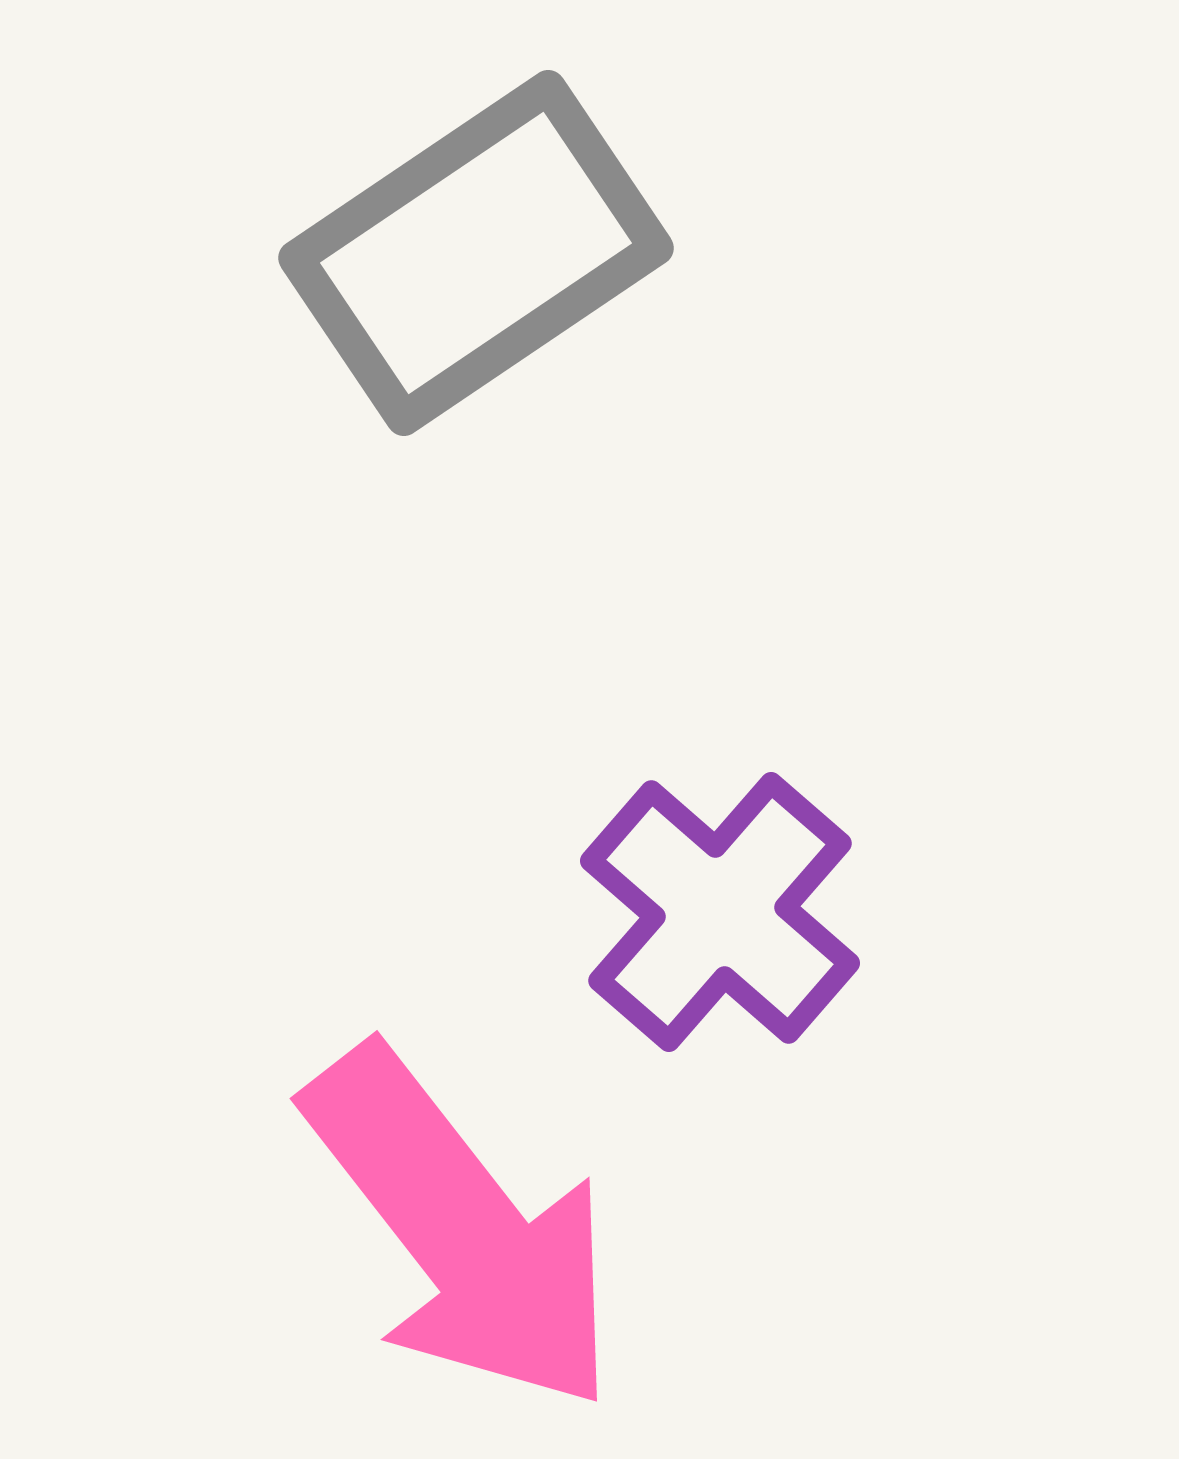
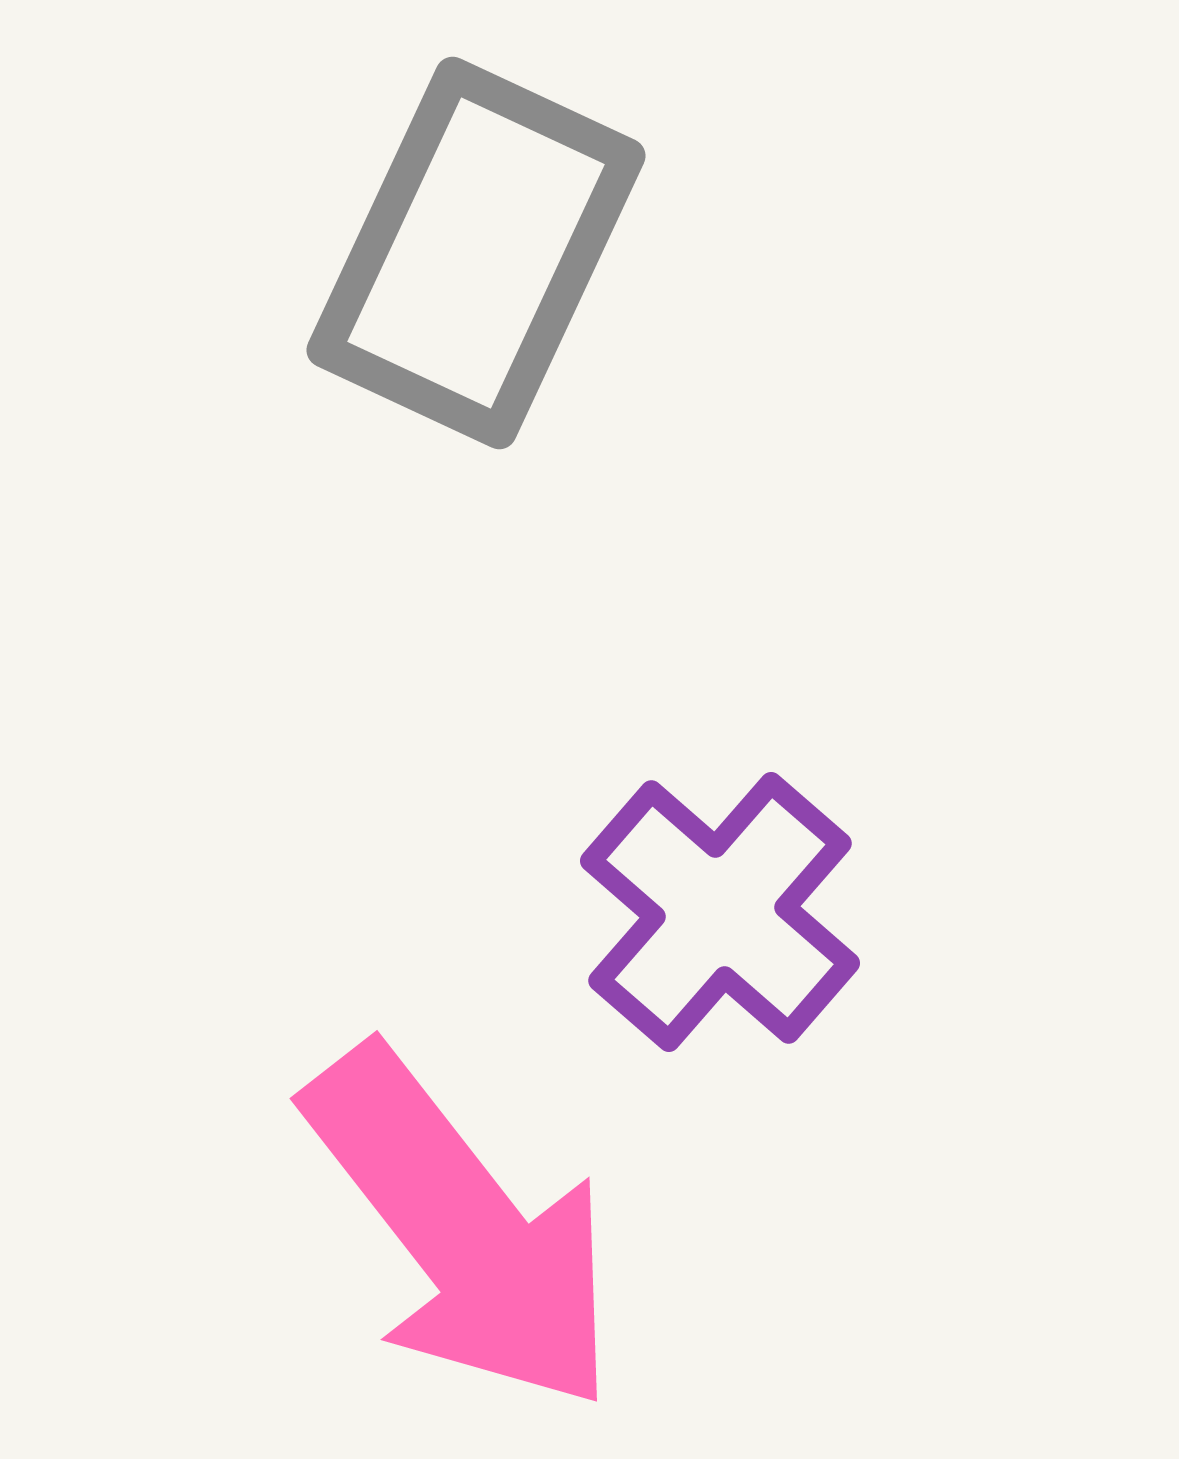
gray rectangle: rotated 31 degrees counterclockwise
